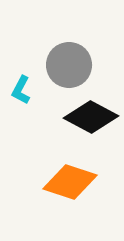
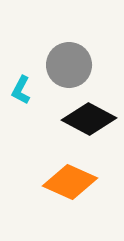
black diamond: moved 2 px left, 2 px down
orange diamond: rotated 6 degrees clockwise
